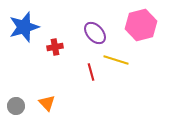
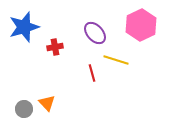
pink hexagon: rotated 12 degrees counterclockwise
red line: moved 1 px right, 1 px down
gray circle: moved 8 px right, 3 px down
